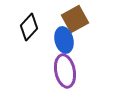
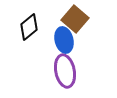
brown square: rotated 20 degrees counterclockwise
black diamond: rotated 8 degrees clockwise
